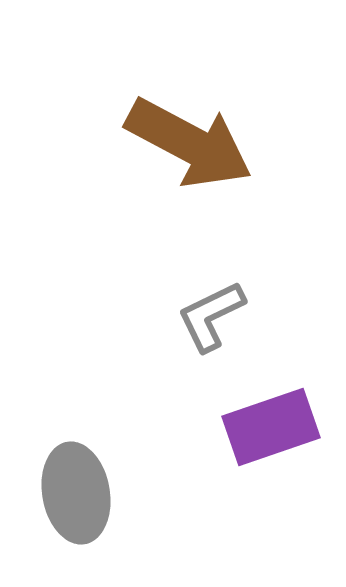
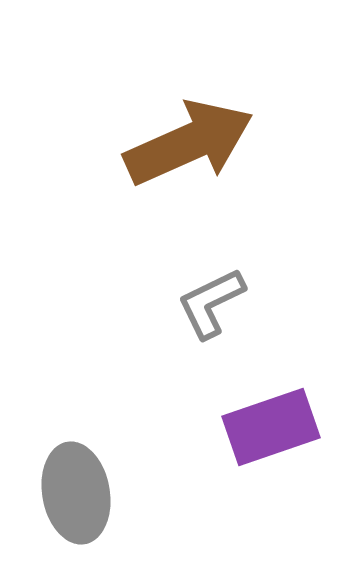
brown arrow: rotated 52 degrees counterclockwise
gray L-shape: moved 13 px up
